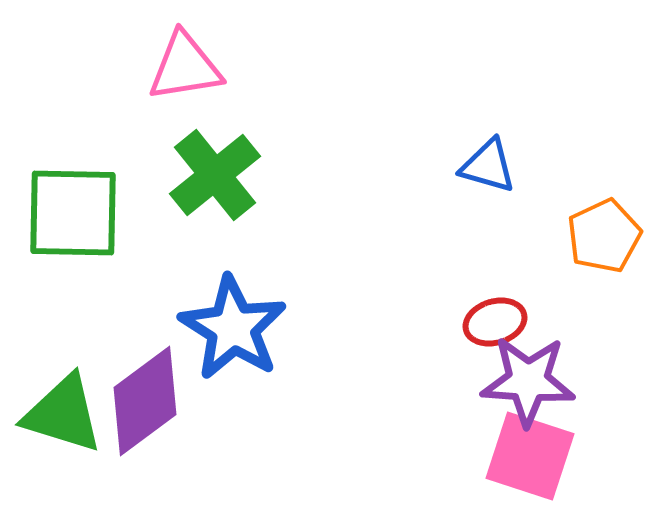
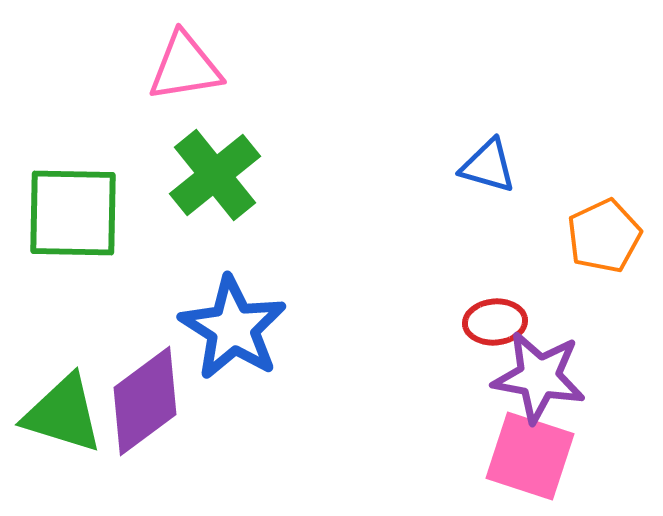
red ellipse: rotated 12 degrees clockwise
purple star: moved 11 px right, 4 px up; rotated 6 degrees clockwise
